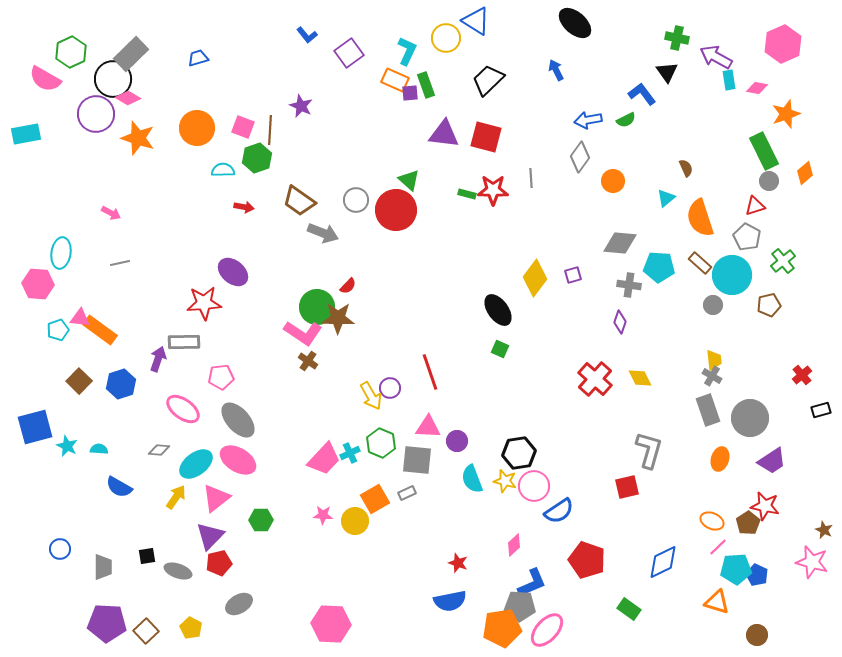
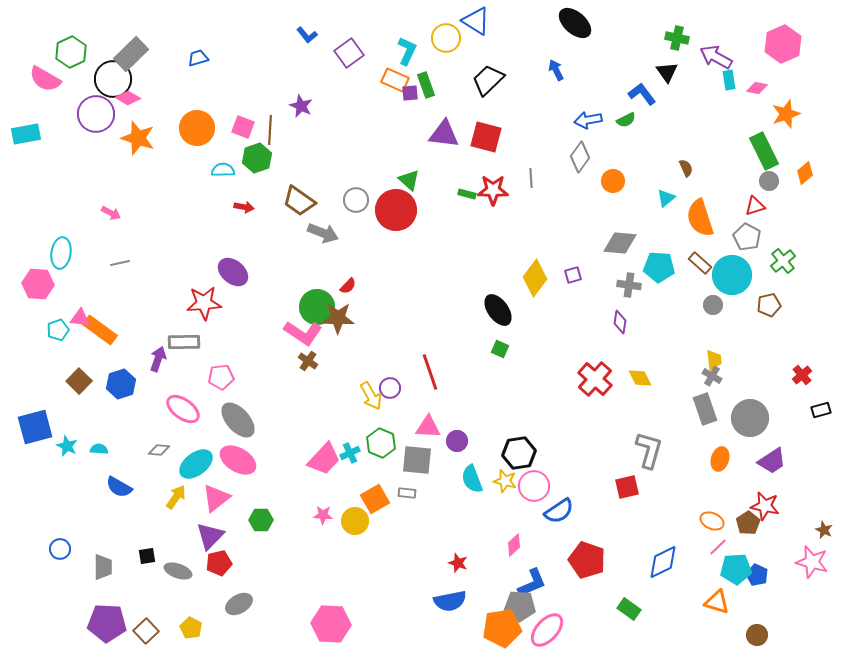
purple diamond at (620, 322): rotated 10 degrees counterclockwise
gray rectangle at (708, 410): moved 3 px left, 1 px up
gray rectangle at (407, 493): rotated 30 degrees clockwise
